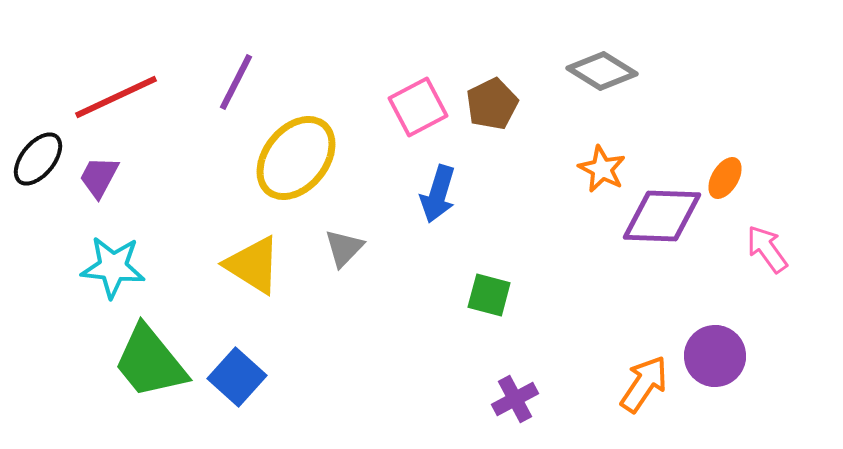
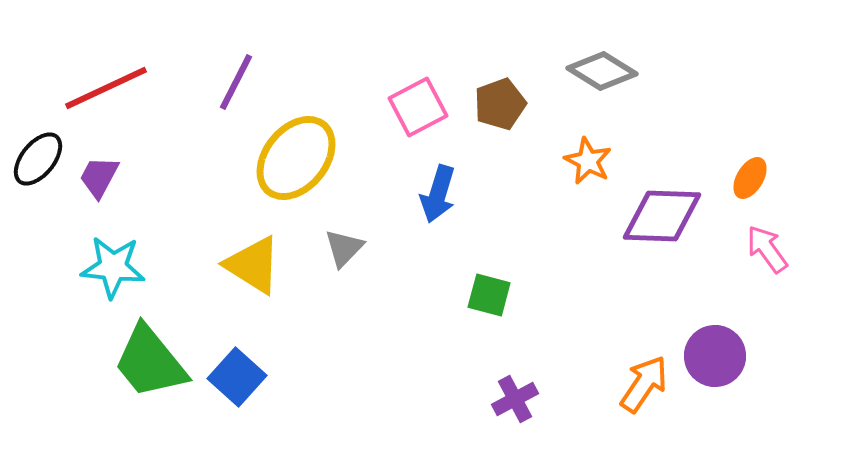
red line: moved 10 px left, 9 px up
brown pentagon: moved 8 px right; rotated 6 degrees clockwise
orange star: moved 14 px left, 8 px up
orange ellipse: moved 25 px right
